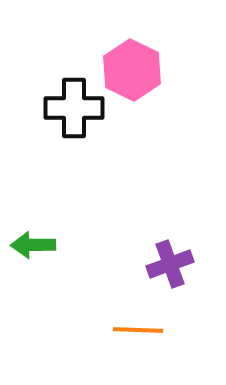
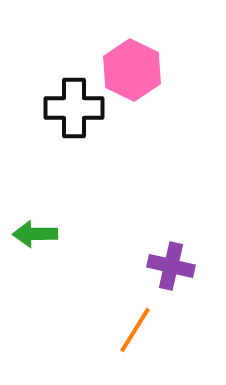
green arrow: moved 2 px right, 11 px up
purple cross: moved 1 px right, 2 px down; rotated 33 degrees clockwise
orange line: moved 3 px left; rotated 60 degrees counterclockwise
